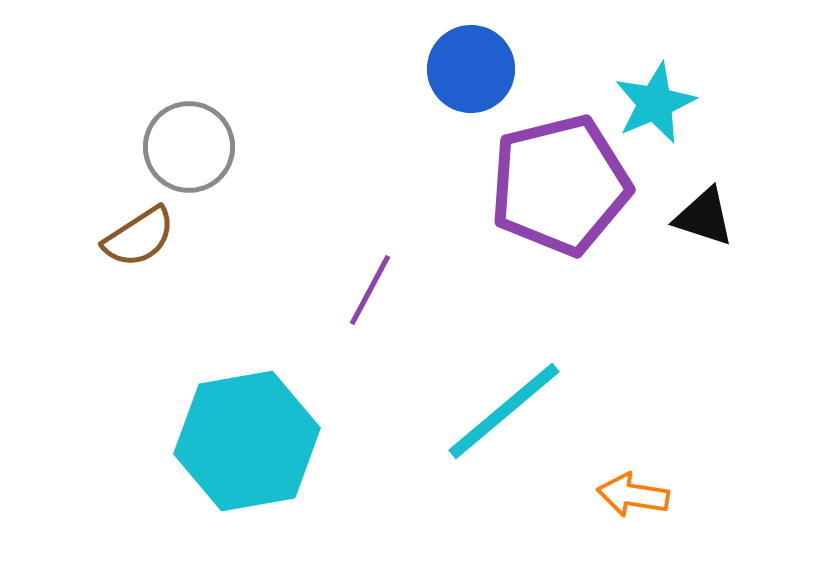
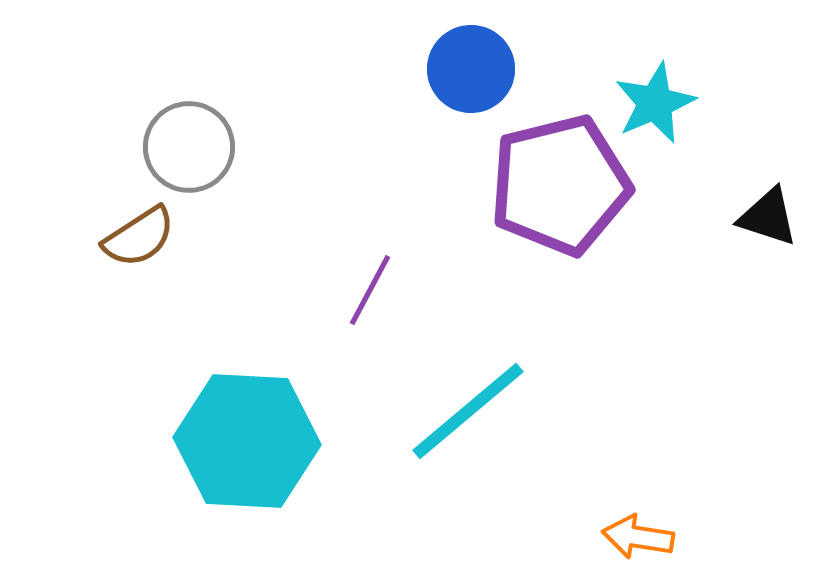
black triangle: moved 64 px right
cyan line: moved 36 px left
cyan hexagon: rotated 13 degrees clockwise
orange arrow: moved 5 px right, 42 px down
